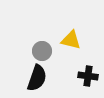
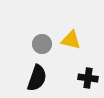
gray circle: moved 7 px up
black cross: moved 2 px down
